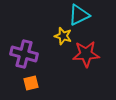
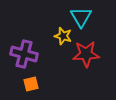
cyan triangle: moved 2 px right, 2 px down; rotated 35 degrees counterclockwise
orange square: moved 1 px down
